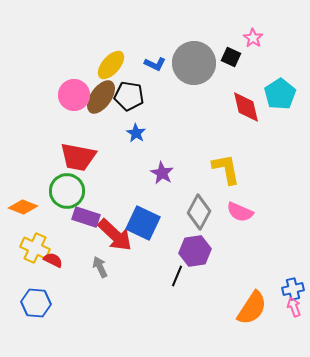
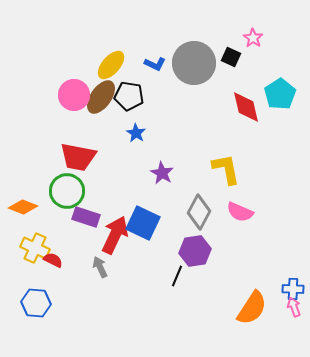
red arrow: rotated 108 degrees counterclockwise
blue cross: rotated 15 degrees clockwise
